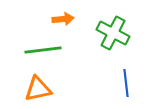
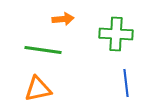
green cross: moved 3 px right, 1 px down; rotated 24 degrees counterclockwise
green line: rotated 15 degrees clockwise
